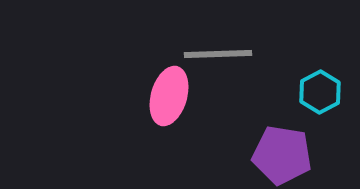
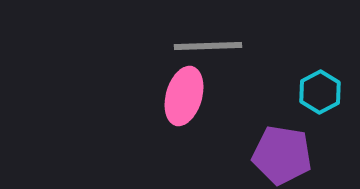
gray line: moved 10 px left, 8 px up
pink ellipse: moved 15 px right
